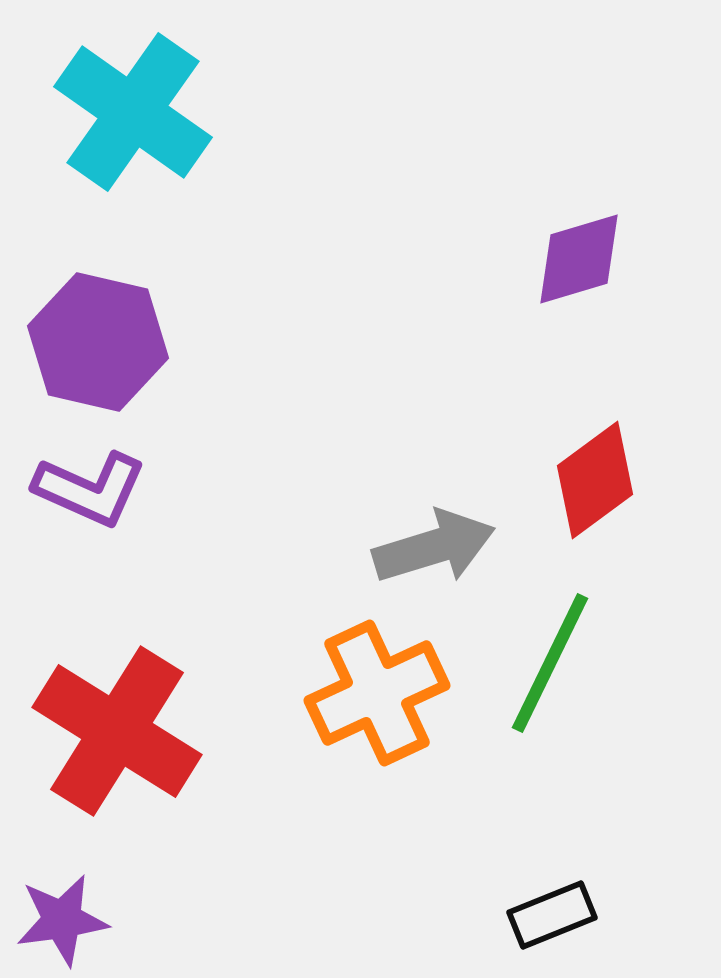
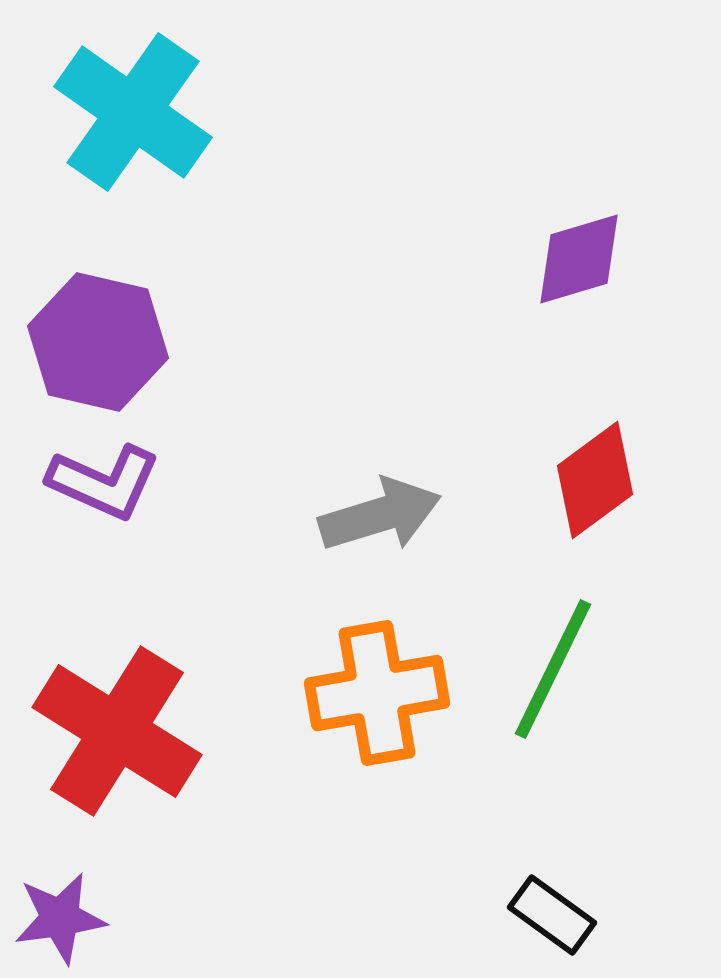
purple L-shape: moved 14 px right, 7 px up
gray arrow: moved 54 px left, 32 px up
green line: moved 3 px right, 6 px down
orange cross: rotated 15 degrees clockwise
black rectangle: rotated 58 degrees clockwise
purple star: moved 2 px left, 2 px up
